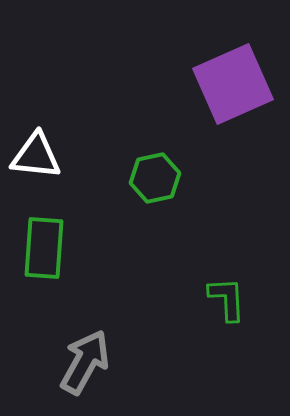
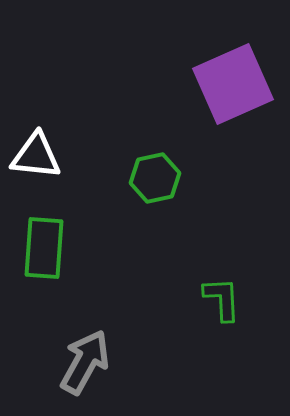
green L-shape: moved 5 px left
